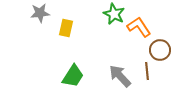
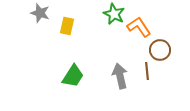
gray star: rotated 24 degrees clockwise
yellow rectangle: moved 1 px right, 2 px up
gray arrow: rotated 30 degrees clockwise
